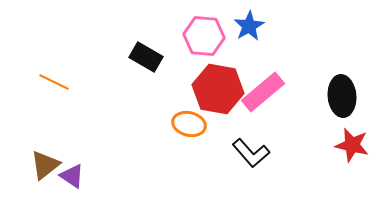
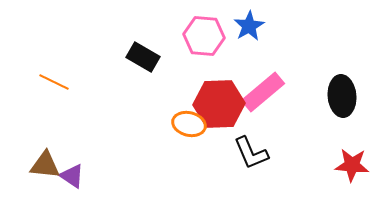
black rectangle: moved 3 px left
red hexagon: moved 1 px right, 15 px down; rotated 12 degrees counterclockwise
red star: moved 20 px down; rotated 8 degrees counterclockwise
black L-shape: rotated 18 degrees clockwise
brown triangle: rotated 44 degrees clockwise
